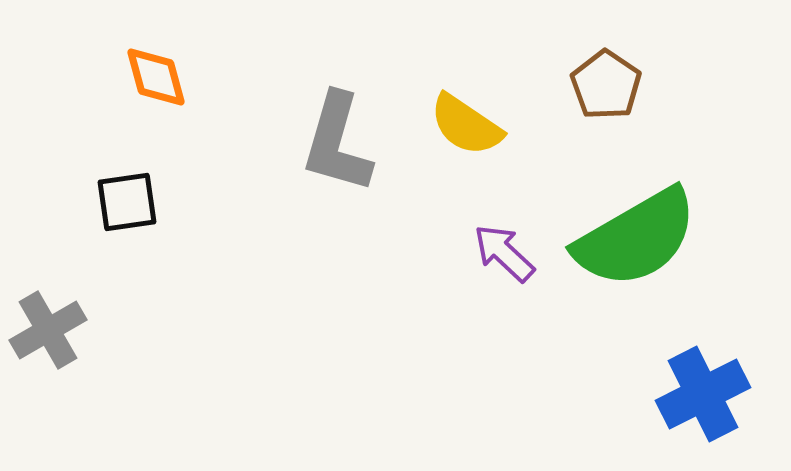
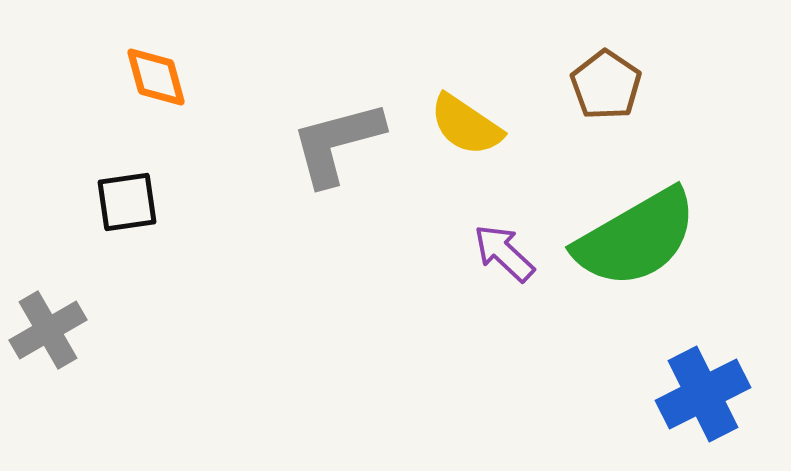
gray L-shape: rotated 59 degrees clockwise
